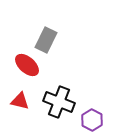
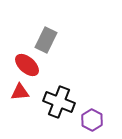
red triangle: moved 9 px up; rotated 18 degrees counterclockwise
